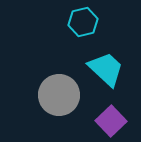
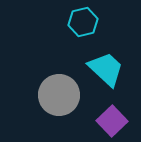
purple square: moved 1 px right
